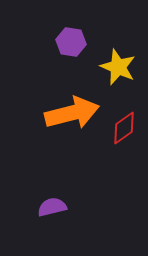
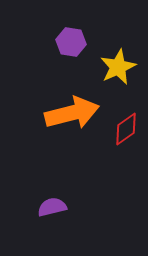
yellow star: rotated 24 degrees clockwise
red diamond: moved 2 px right, 1 px down
